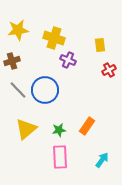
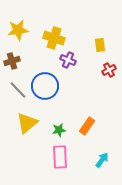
blue circle: moved 4 px up
yellow triangle: moved 1 px right, 6 px up
